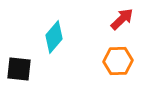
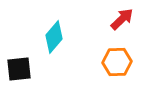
orange hexagon: moved 1 px left, 1 px down
black square: rotated 12 degrees counterclockwise
